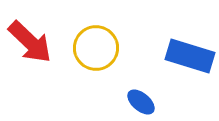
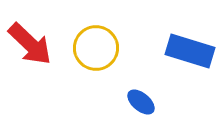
red arrow: moved 2 px down
blue rectangle: moved 5 px up
